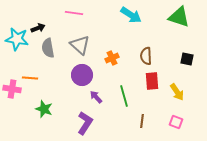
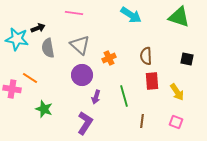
orange cross: moved 3 px left
orange line: rotated 28 degrees clockwise
purple arrow: rotated 120 degrees counterclockwise
